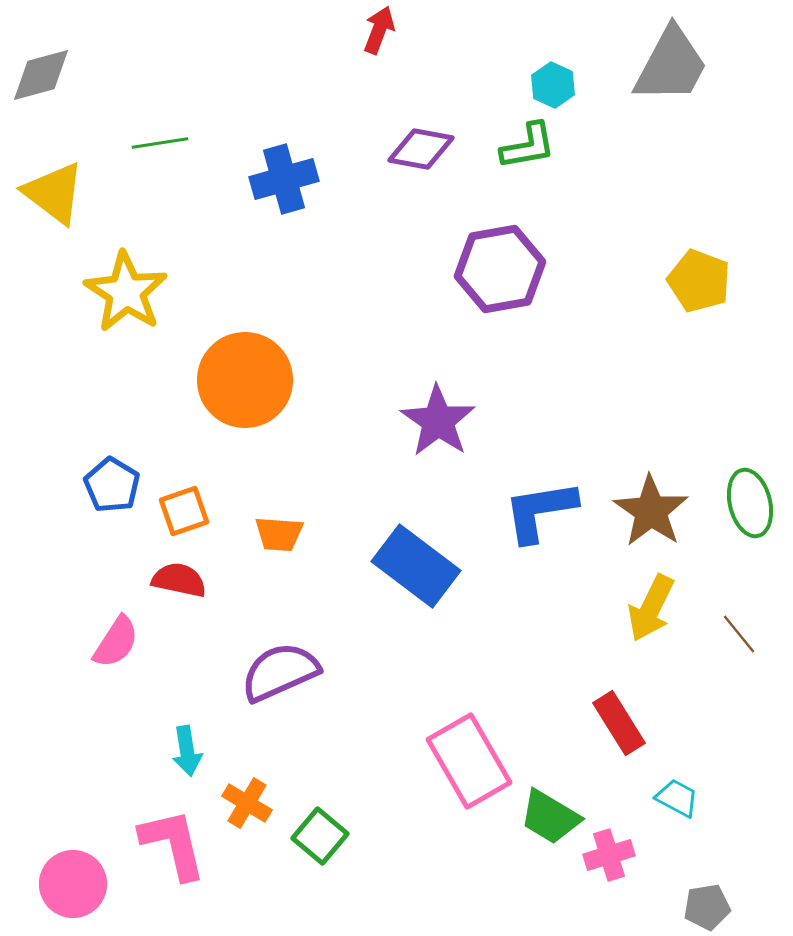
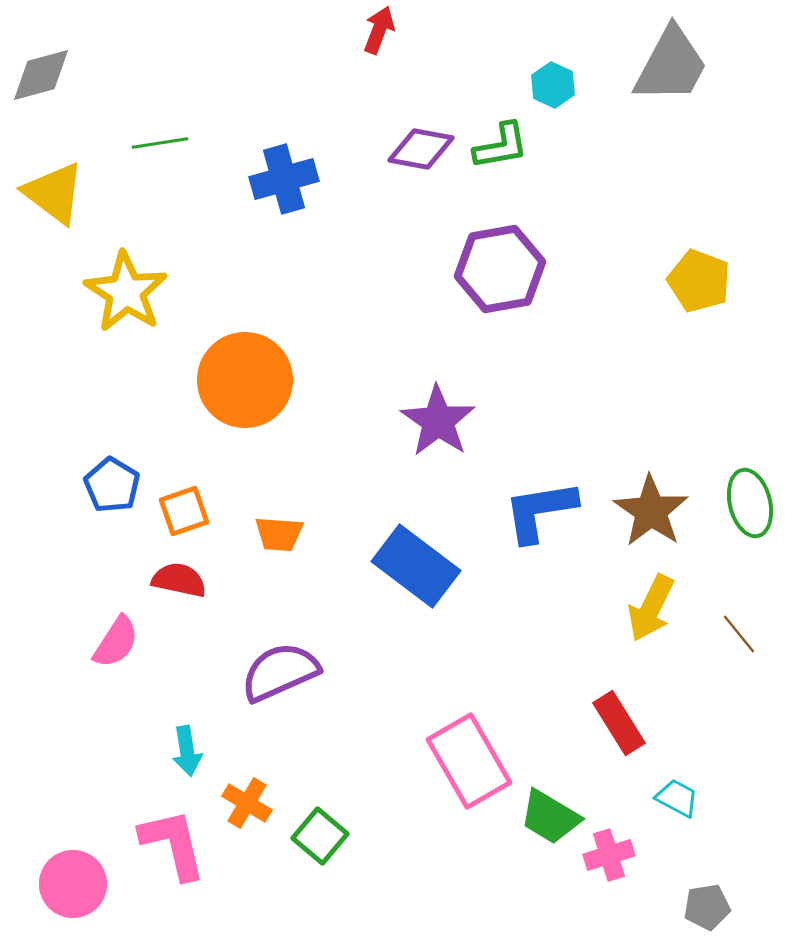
green L-shape: moved 27 px left
